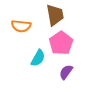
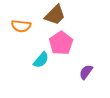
brown trapezoid: rotated 55 degrees clockwise
cyan semicircle: moved 3 px right, 2 px down; rotated 12 degrees clockwise
purple semicircle: moved 20 px right
